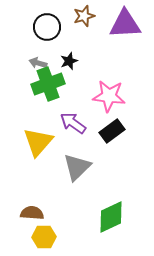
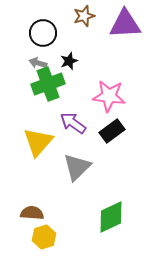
black circle: moved 4 px left, 6 px down
yellow hexagon: rotated 15 degrees counterclockwise
